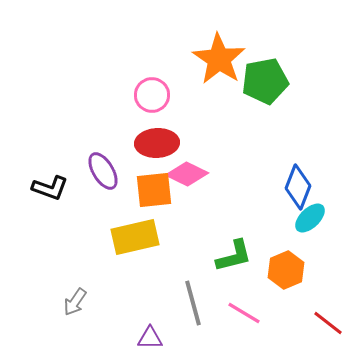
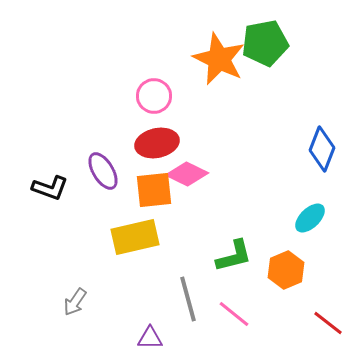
orange star: rotated 8 degrees counterclockwise
green pentagon: moved 38 px up
pink circle: moved 2 px right, 1 px down
red ellipse: rotated 9 degrees counterclockwise
blue diamond: moved 24 px right, 38 px up
gray line: moved 5 px left, 4 px up
pink line: moved 10 px left, 1 px down; rotated 8 degrees clockwise
